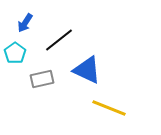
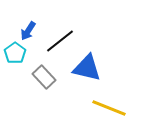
blue arrow: moved 3 px right, 8 px down
black line: moved 1 px right, 1 px down
blue triangle: moved 2 px up; rotated 12 degrees counterclockwise
gray rectangle: moved 2 px right, 2 px up; rotated 60 degrees clockwise
